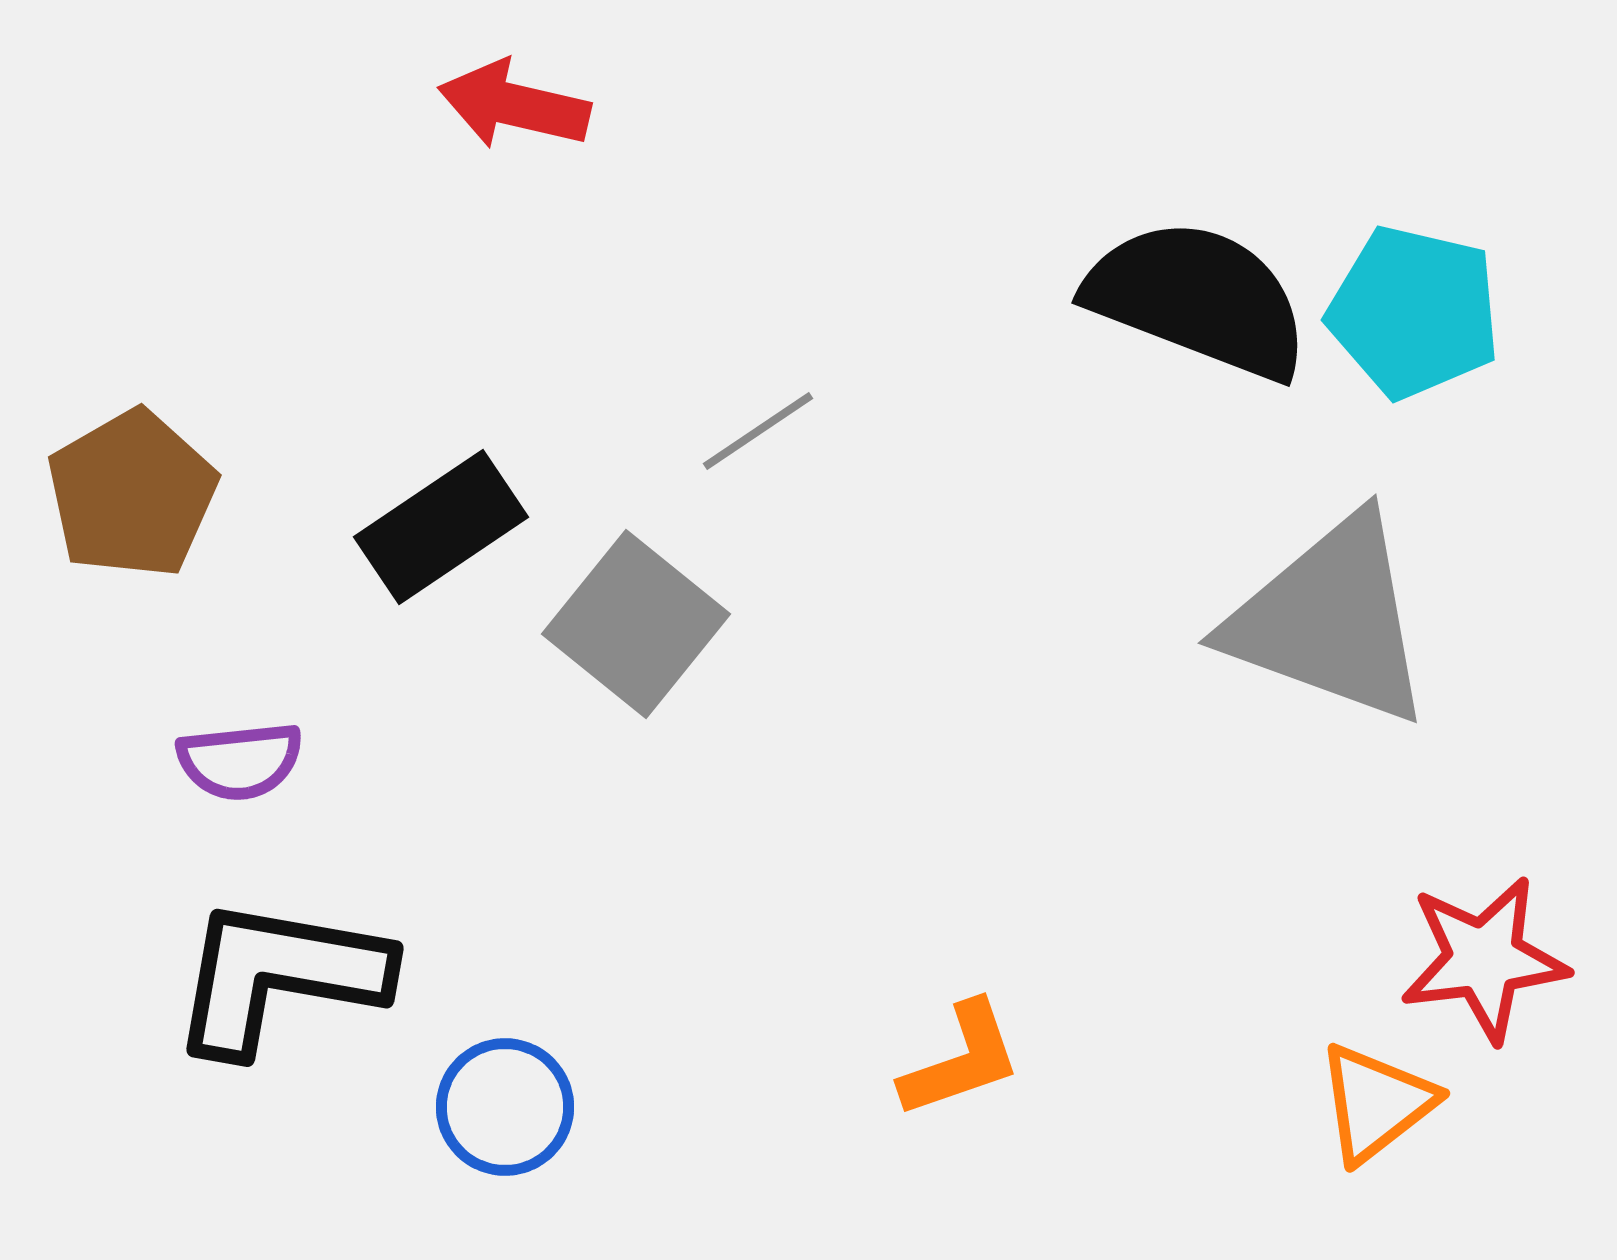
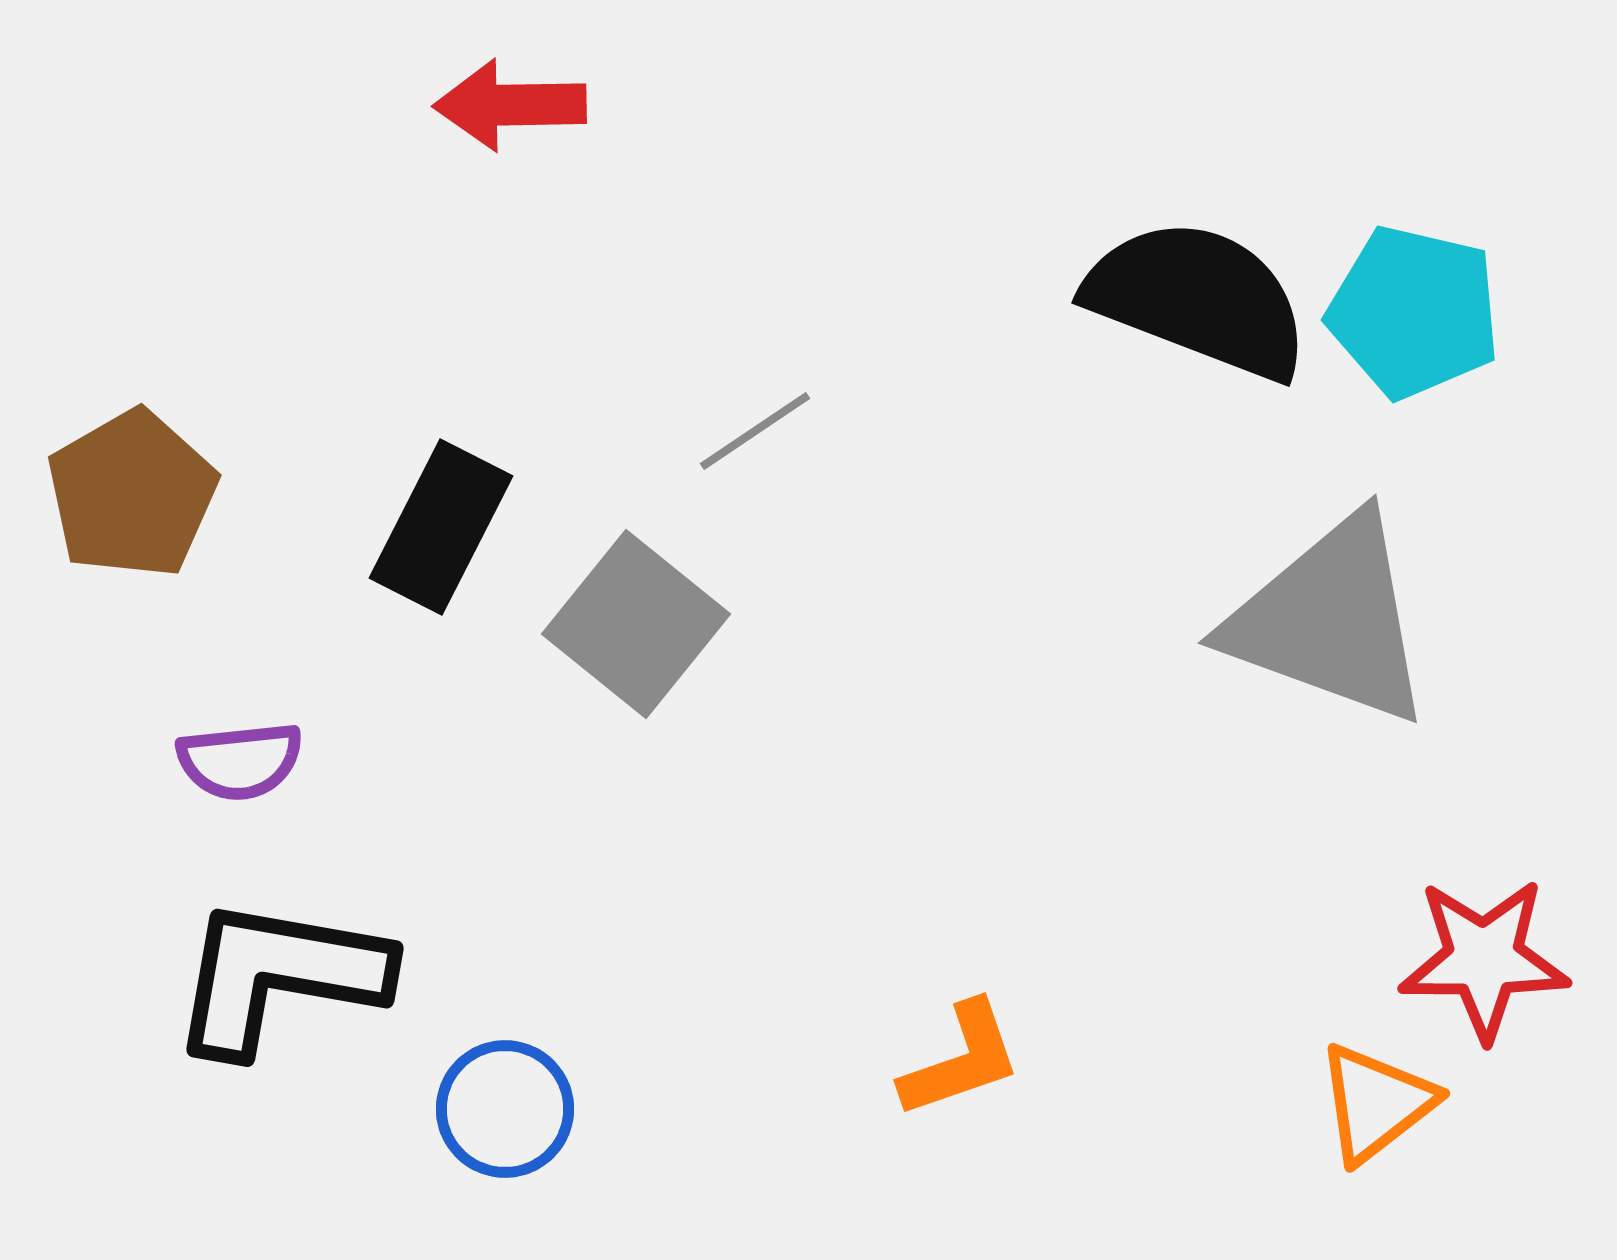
red arrow: moved 4 px left; rotated 14 degrees counterclockwise
gray line: moved 3 px left
black rectangle: rotated 29 degrees counterclockwise
red star: rotated 7 degrees clockwise
blue circle: moved 2 px down
